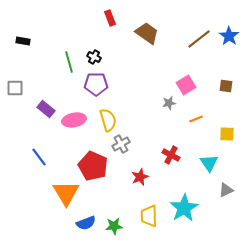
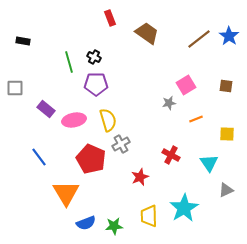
red pentagon: moved 2 px left, 7 px up
